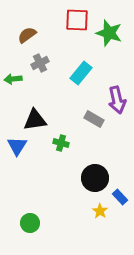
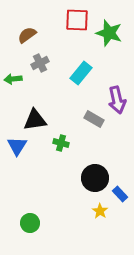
blue rectangle: moved 3 px up
